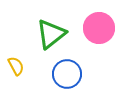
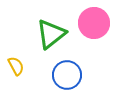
pink circle: moved 5 px left, 5 px up
blue circle: moved 1 px down
